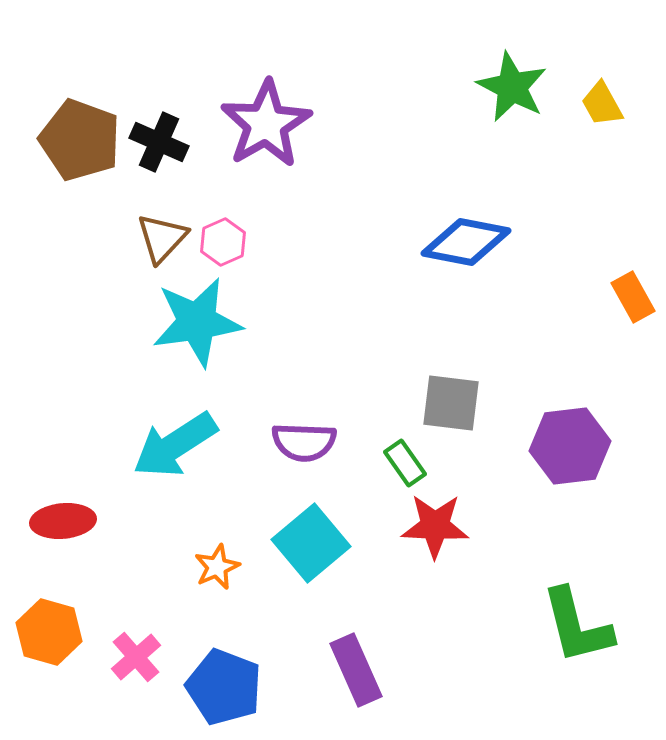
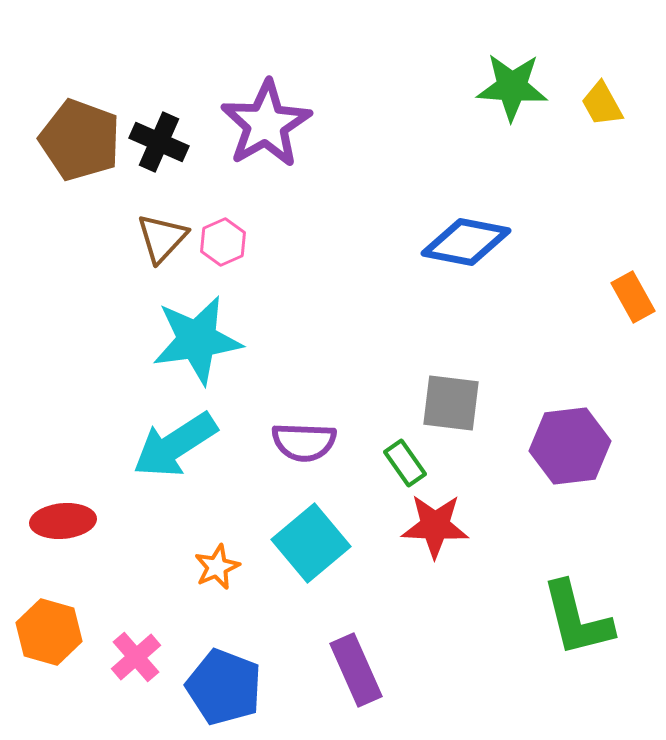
green star: rotated 24 degrees counterclockwise
cyan star: moved 18 px down
green L-shape: moved 7 px up
